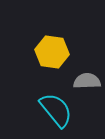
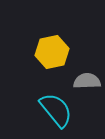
yellow hexagon: rotated 20 degrees counterclockwise
